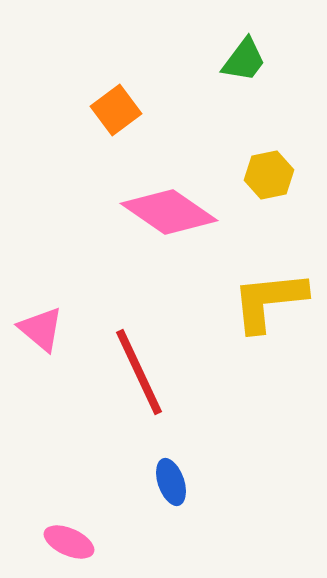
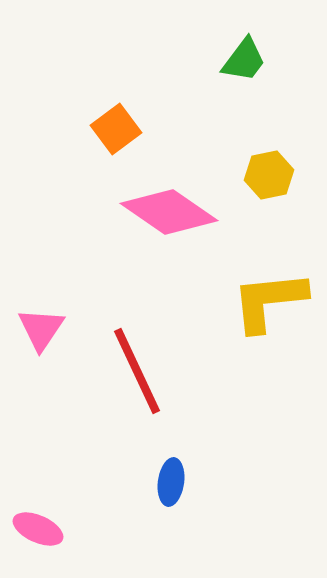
orange square: moved 19 px down
pink triangle: rotated 24 degrees clockwise
red line: moved 2 px left, 1 px up
blue ellipse: rotated 27 degrees clockwise
pink ellipse: moved 31 px left, 13 px up
